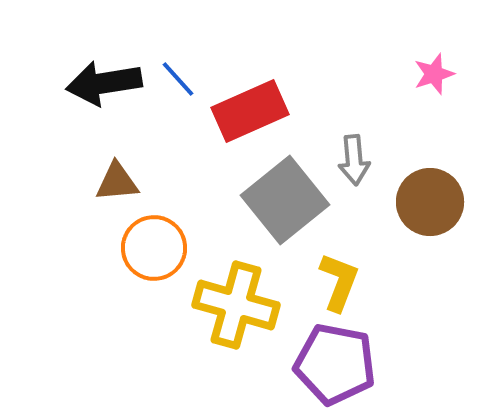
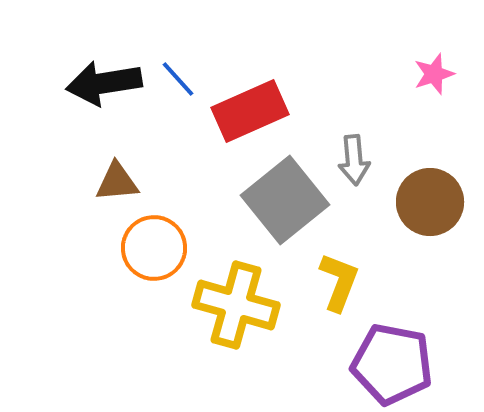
purple pentagon: moved 57 px right
